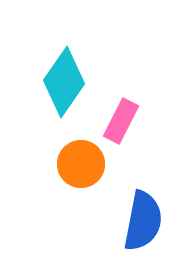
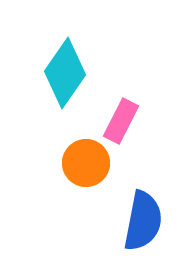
cyan diamond: moved 1 px right, 9 px up
orange circle: moved 5 px right, 1 px up
